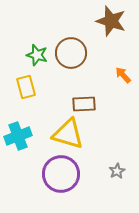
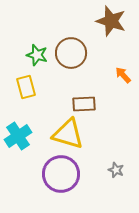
cyan cross: rotated 12 degrees counterclockwise
gray star: moved 1 px left, 1 px up; rotated 21 degrees counterclockwise
